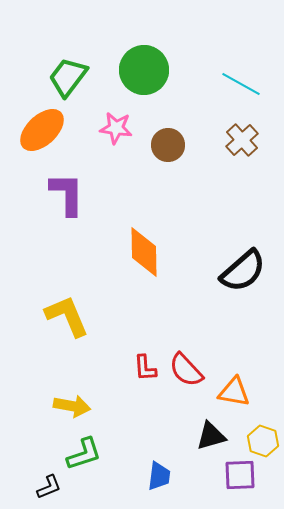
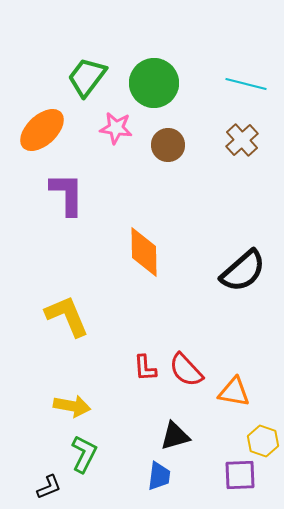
green circle: moved 10 px right, 13 px down
green trapezoid: moved 19 px right
cyan line: moved 5 px right; rotated 15 degrees counterclockwise
black triangle: moved 36 px left
green L-shape: rotated 45 degrees counterclockwise
